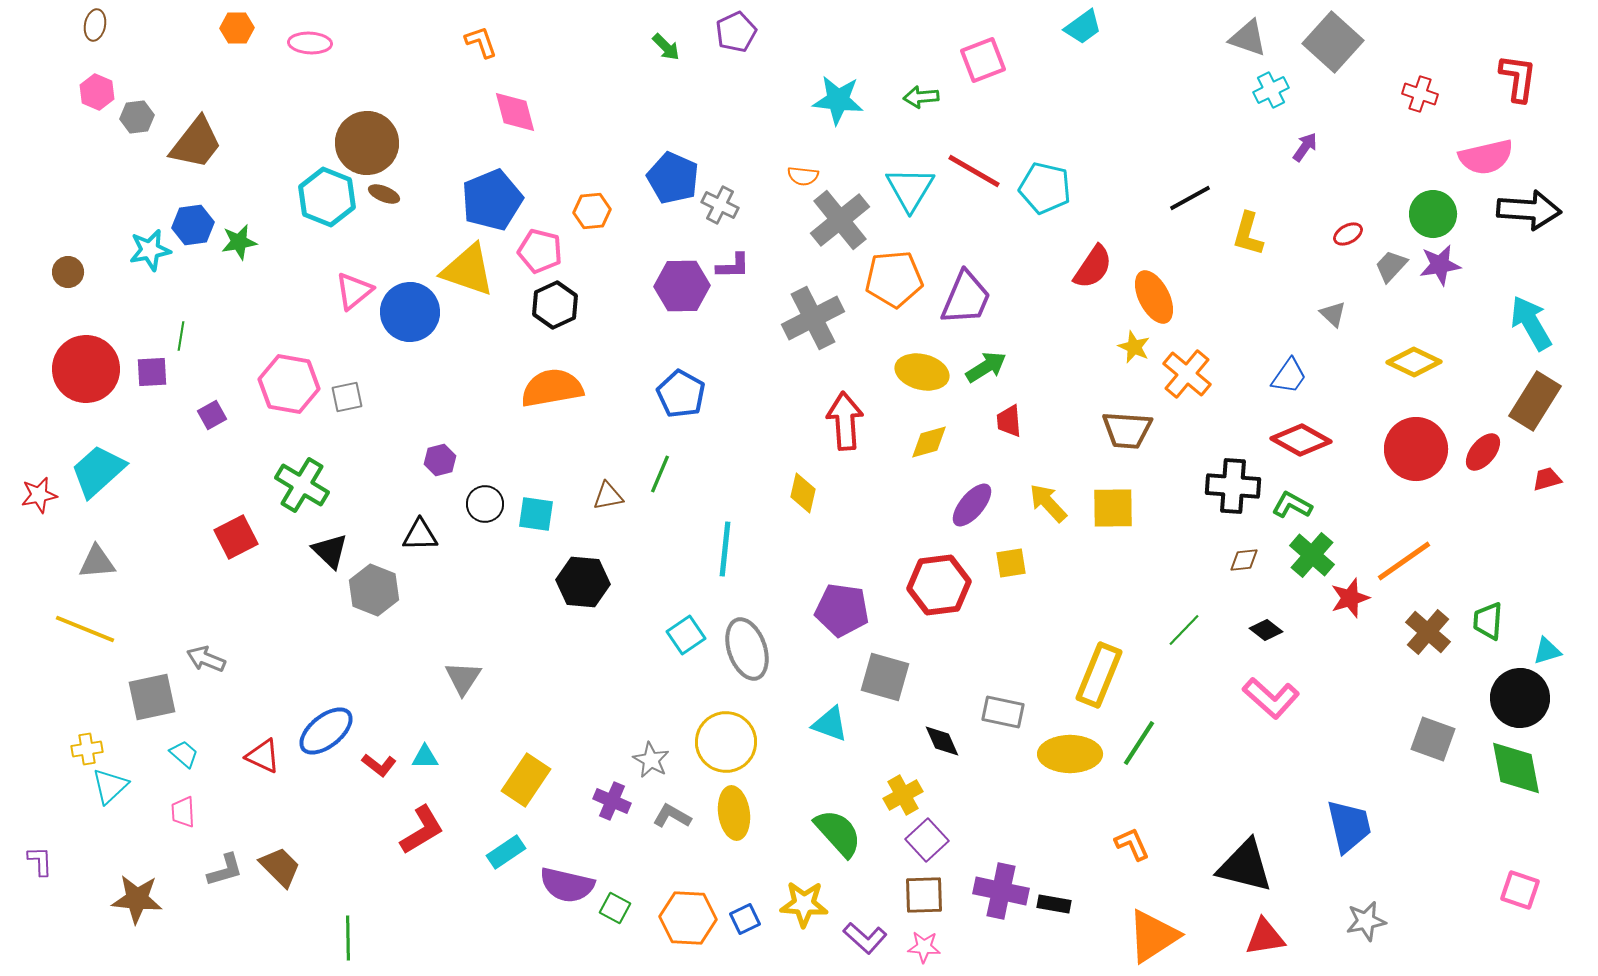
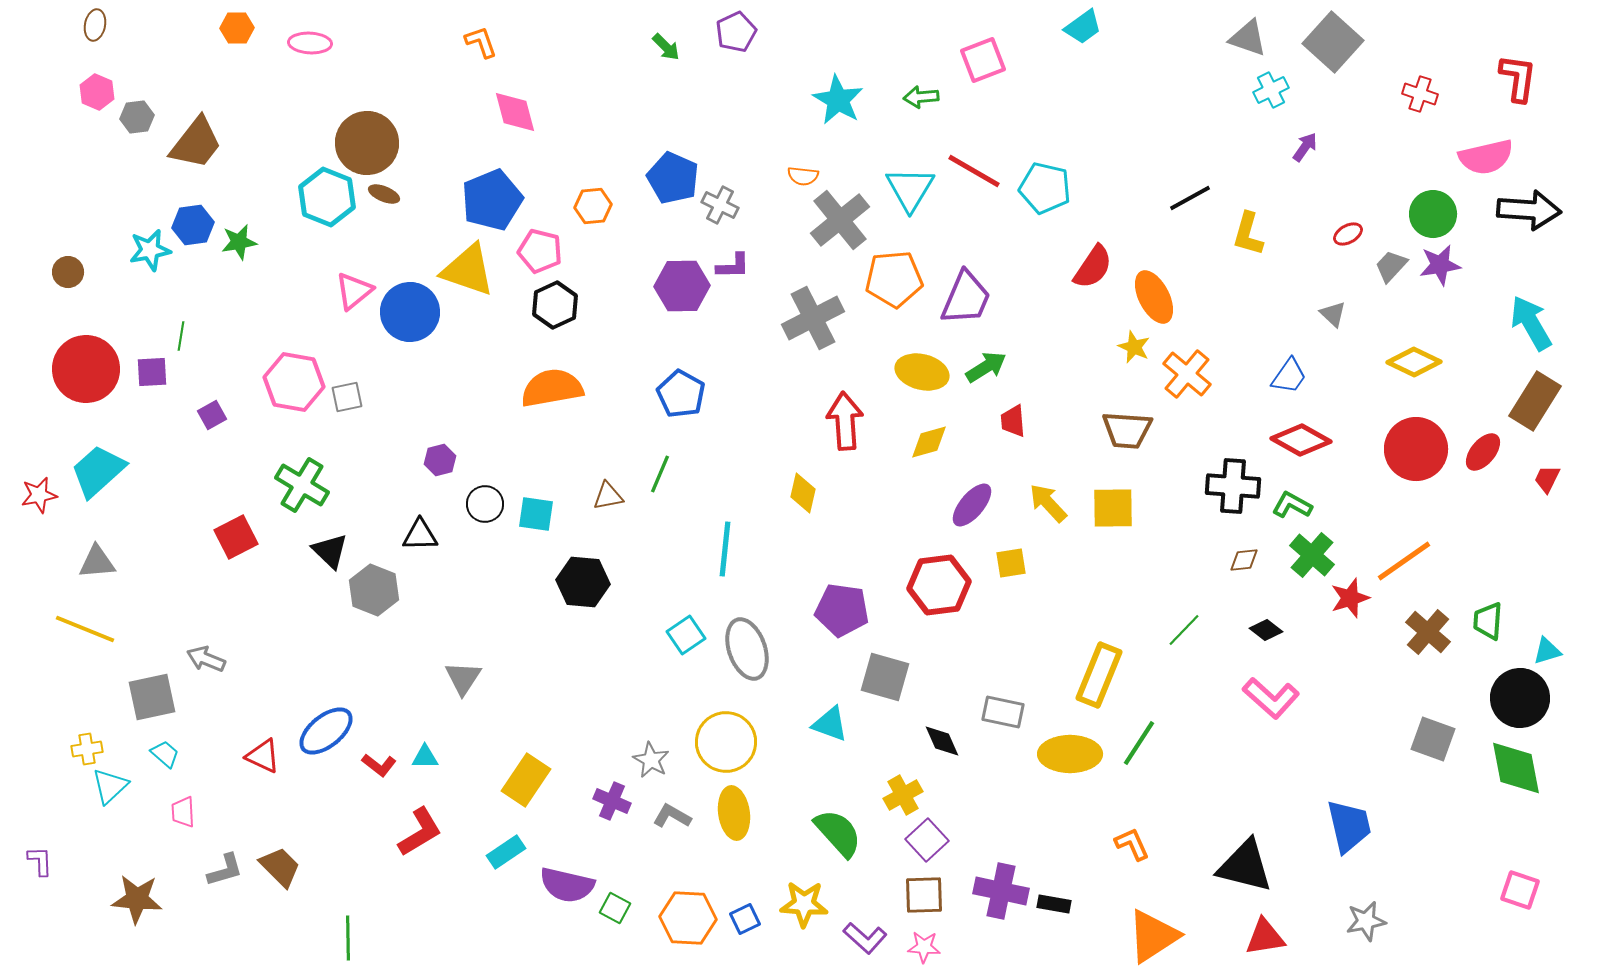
cyan star at (838, 100): rotated 24 degrees clockwise
orange hexagon at (592, 211): moved 1 px right, 5 px up
pink hexagon at (289, 384): moved 5 px right, 2 px up
red trapezoid at (1009, 421): moved 4 px right
red trapezoid at (1547, 479): rotated 48 degrees counterclockwise
cyan trapezoid at (184, 754): moved 19 px left
red L-shape at (422, 830): moved 2 px left, 2 px down
